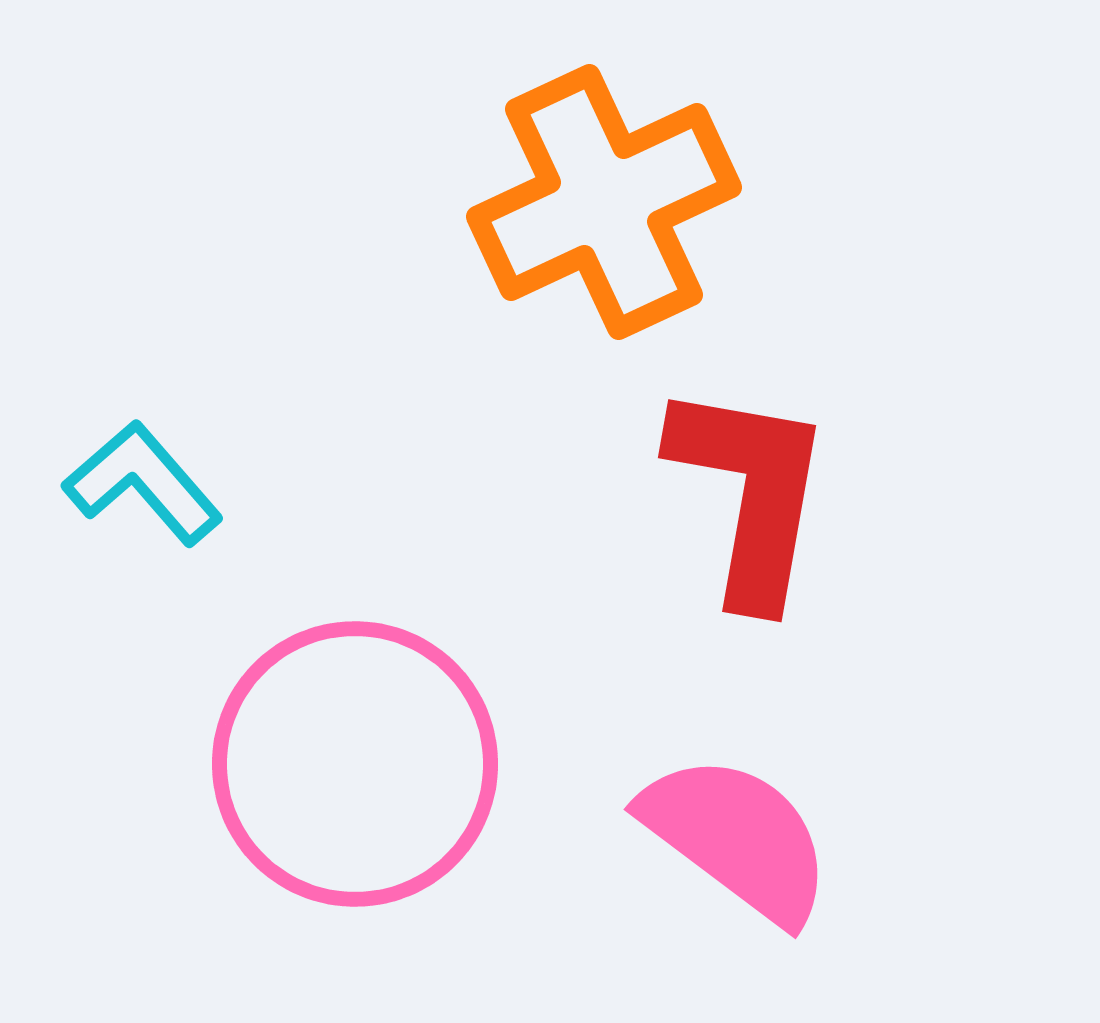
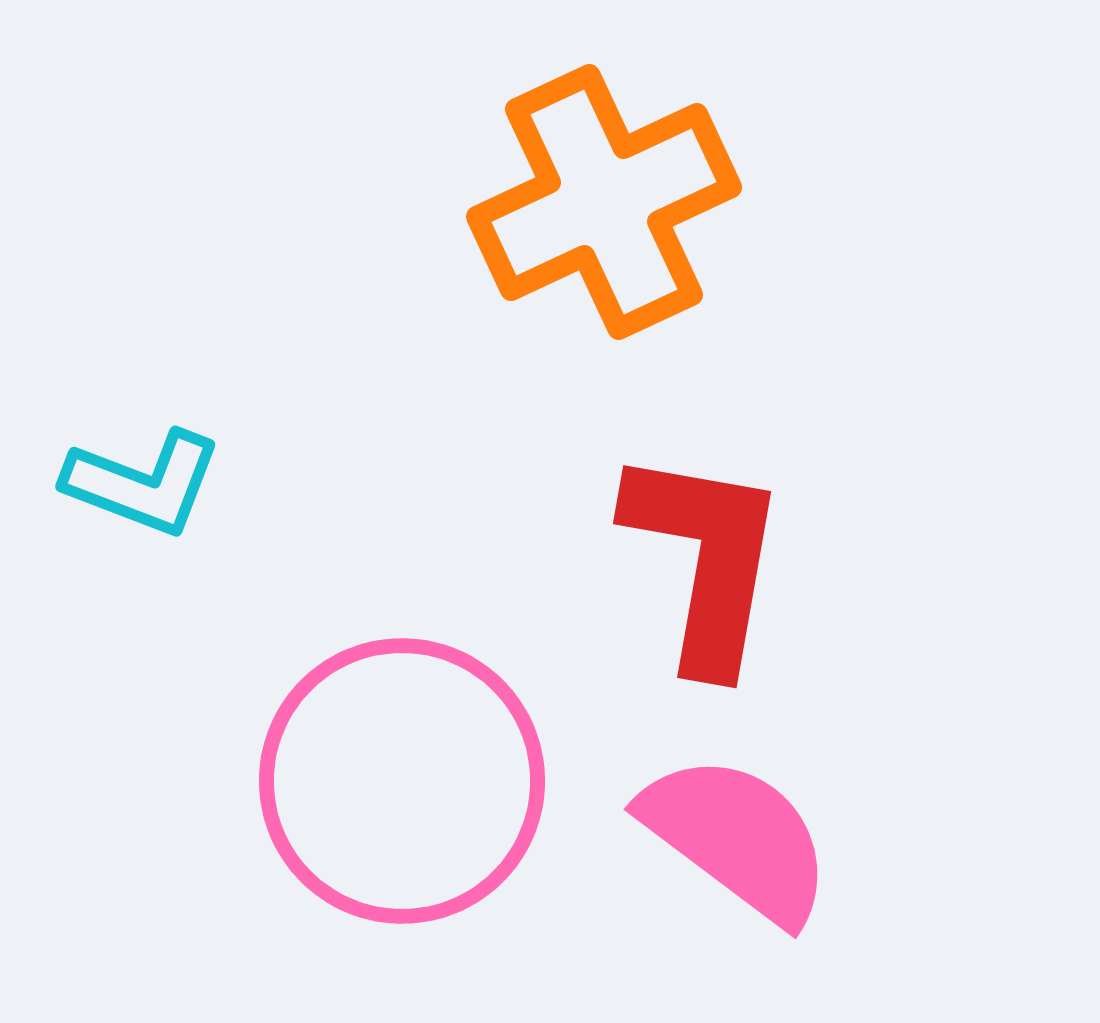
cyan L-shape: rotated 152 degrees clockwise
red L-shape: moved 45 px left, 66 px down
pink circle: moved 47 px right, 17 px down
